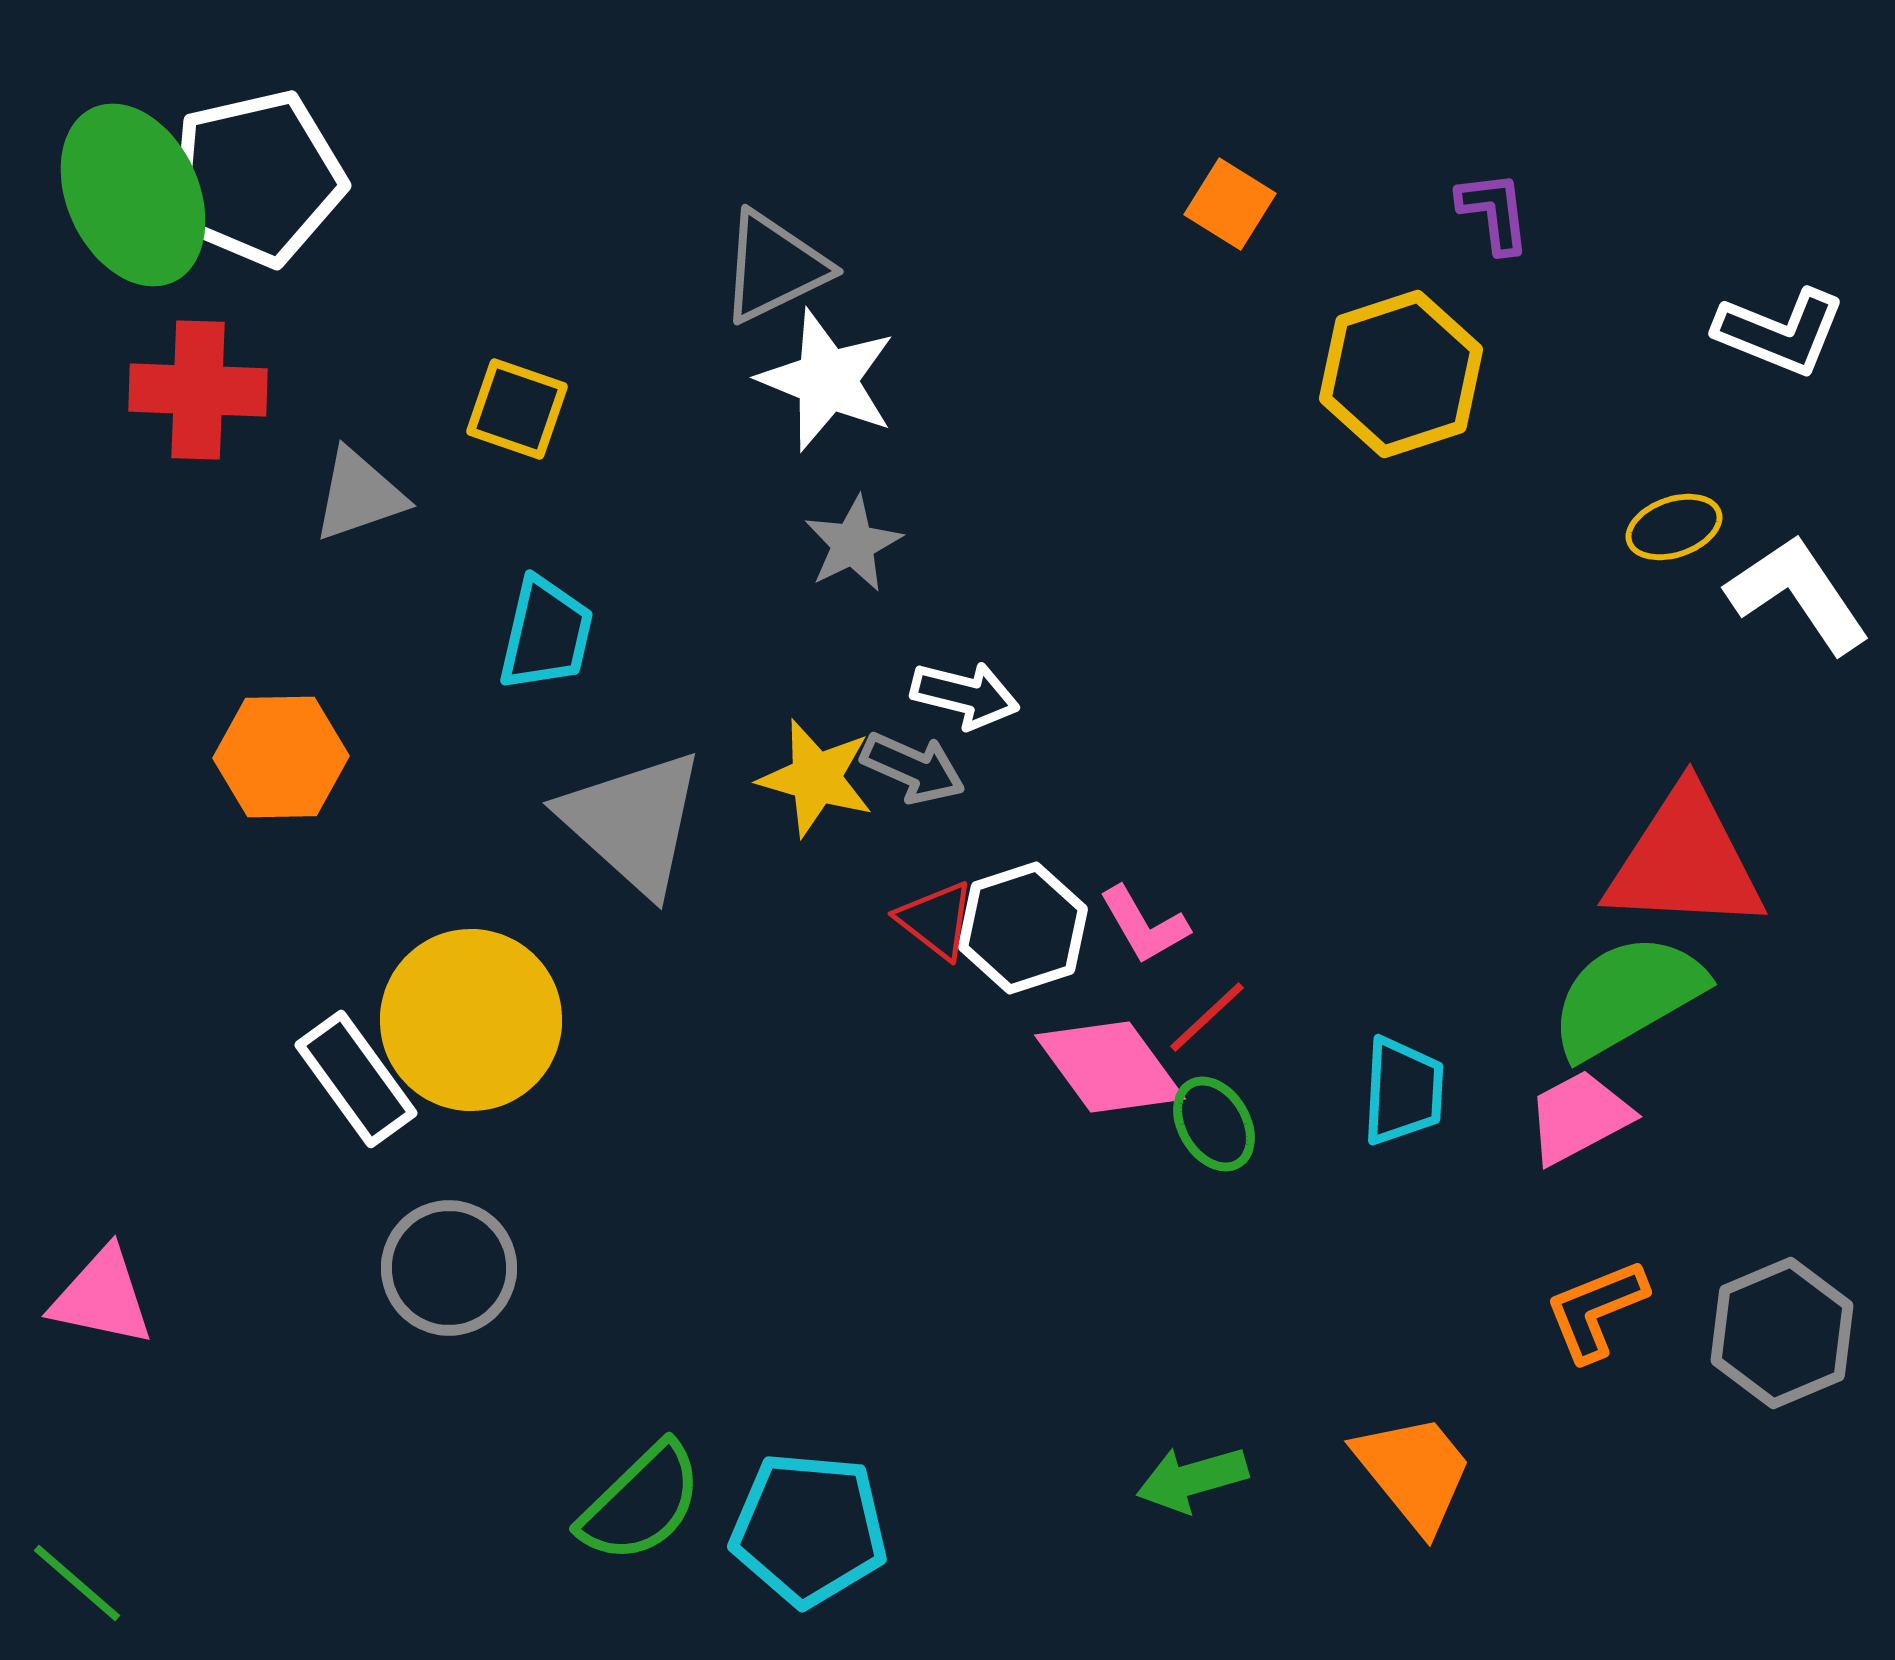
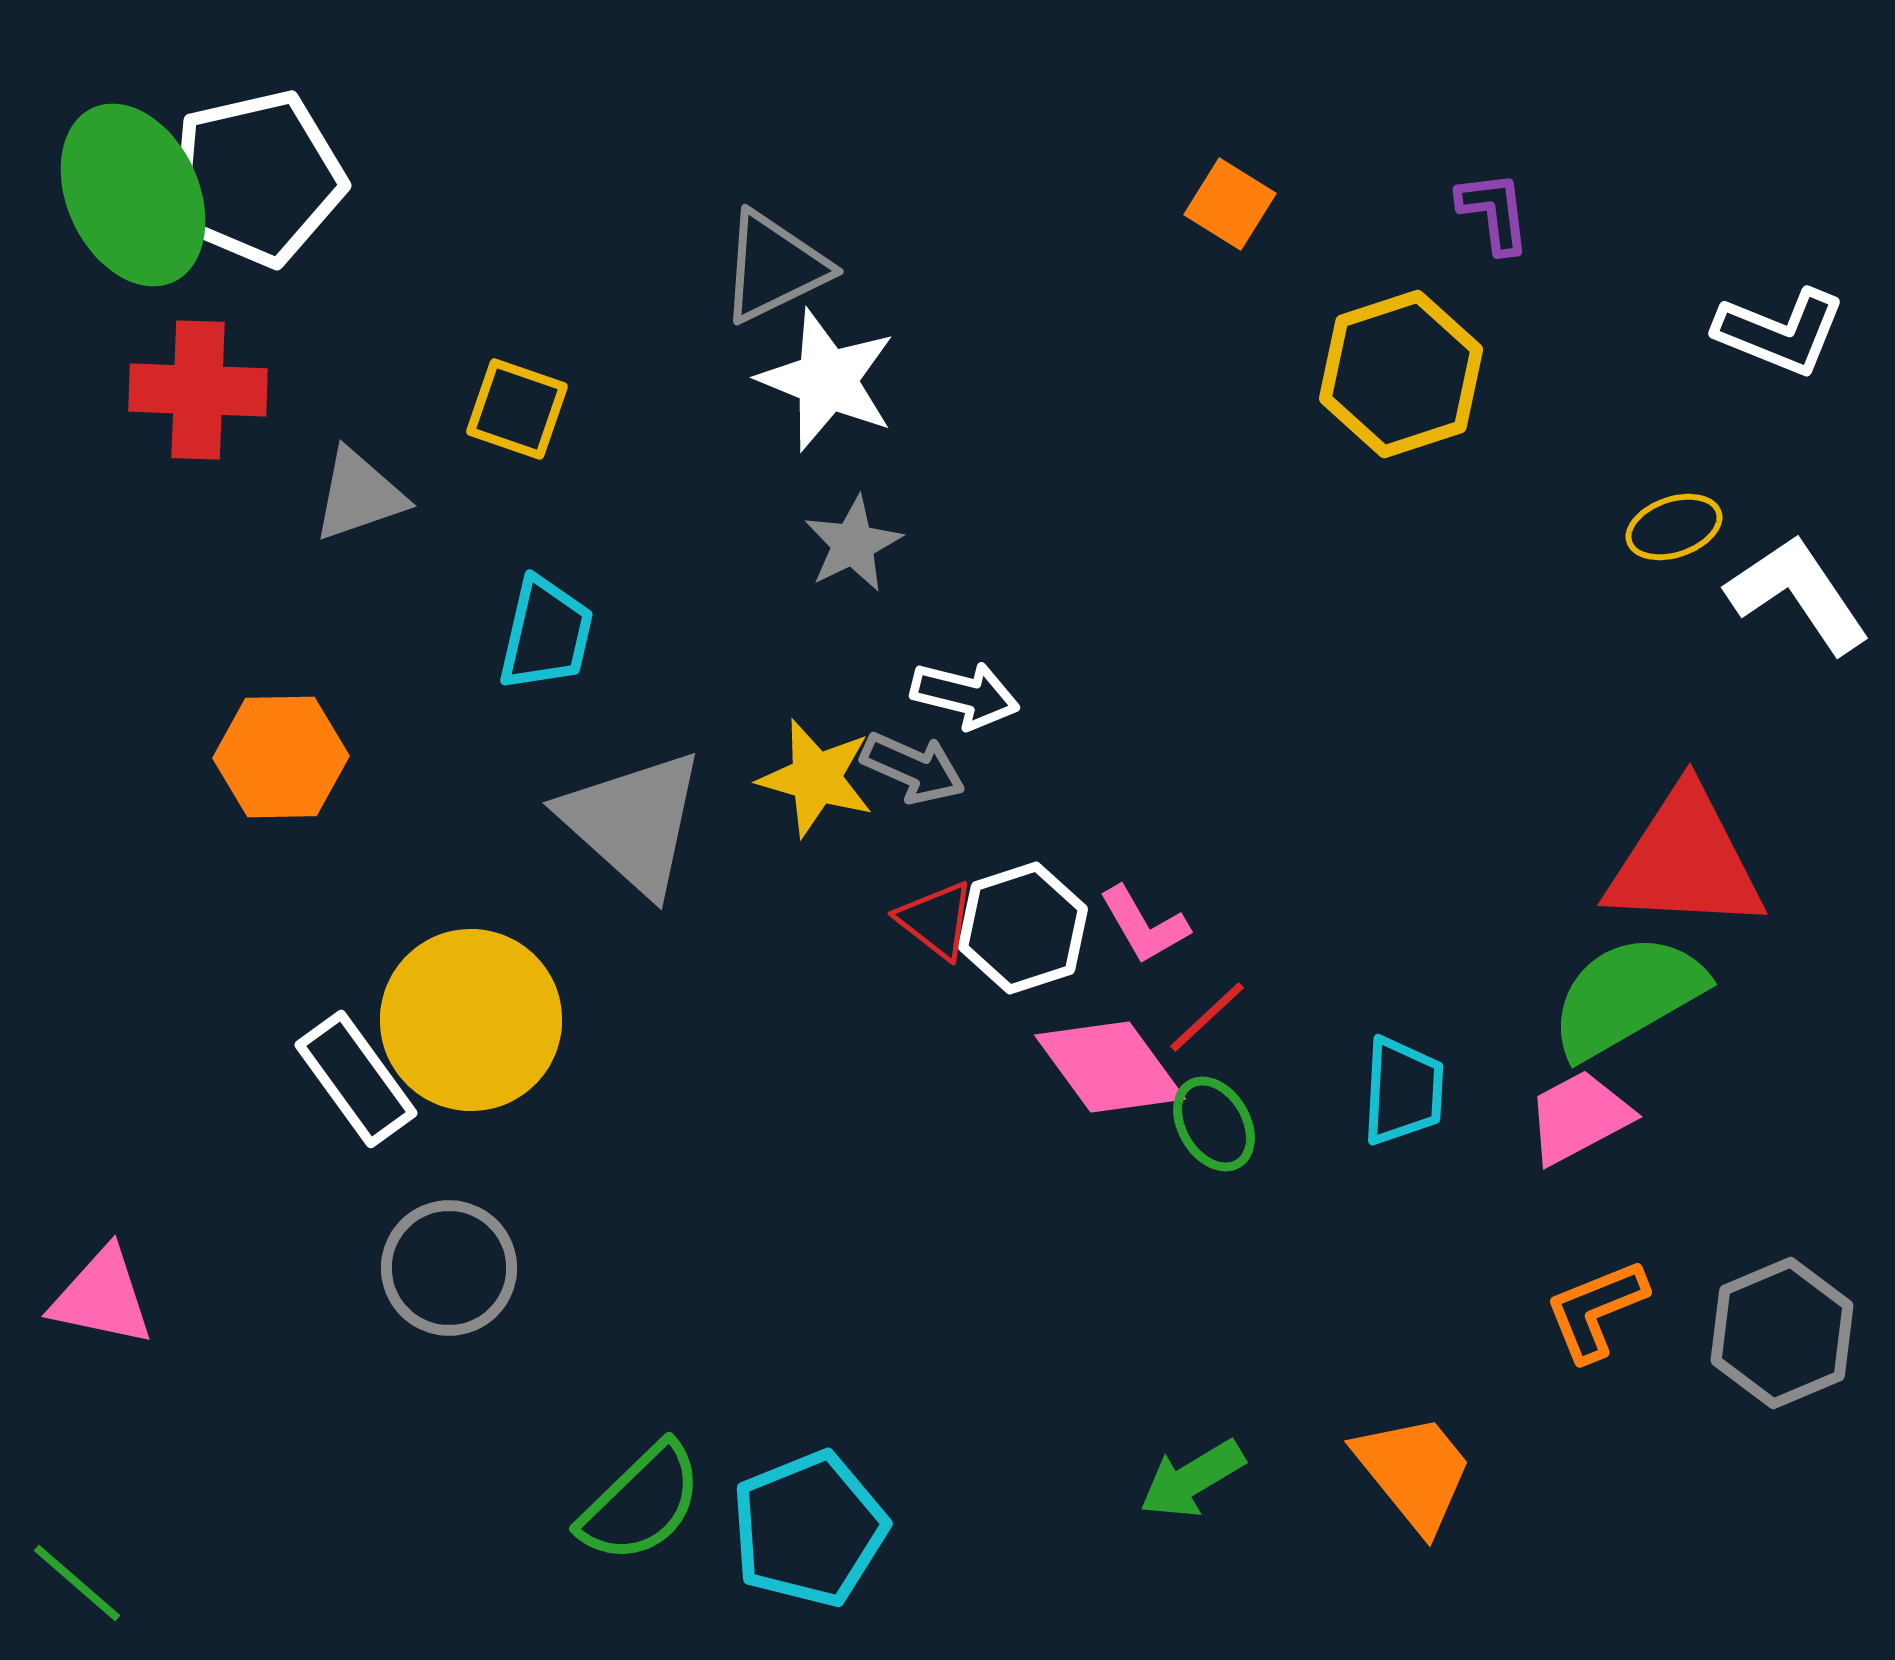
green arrow at (1192, 1479): rotated 15 degrees counterclockwise
cyan pentagon at (809, 1529): rotated 27 degrees counterclockwise
